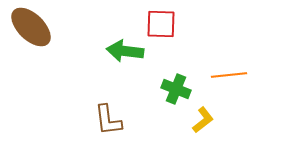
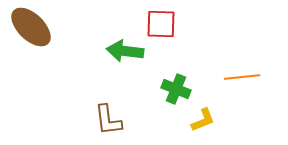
orange line: moved 13 px right, 2 px down
yellow L-shape: rotated 16 degrees clockwise
